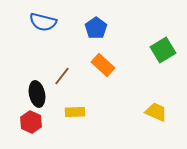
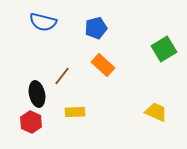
blue pentagon: rotated 20 degrees clockwise
green square: moved 1 px right, 1 px up
